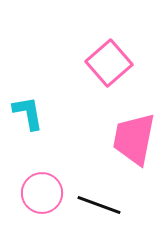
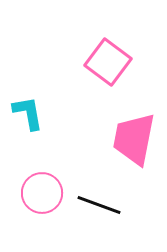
pink square: moved 1 px left, 1 px up; rotated 12 degrees counterclockwise
